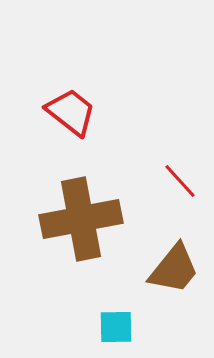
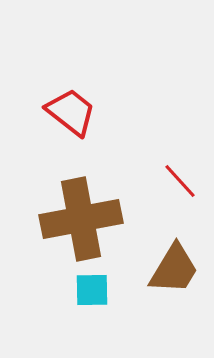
brown trapezoid: rotated 8 degrees counterclockwise
cyan square: moved 24 px left, 37 px up
